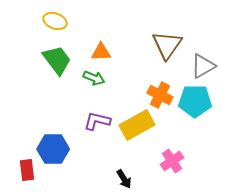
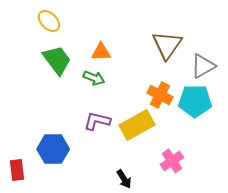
yellow ellipse: moved 6 px left; rotated 25 degrees clockwise
red rectangle: moved 10 px left
